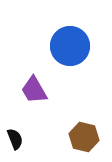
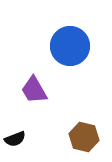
black semicircle: rotated 90 degrees clockwise
